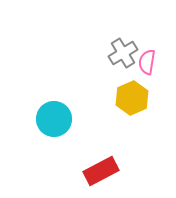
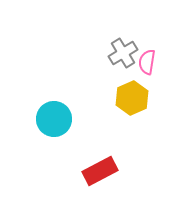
red rectangle: moved 1 px left
